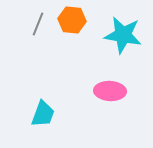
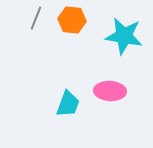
gray line: moved 2 px left, 6 px up
cyan star: moved 1 px right, 1 px down
cyan trapezoid: moved 25 px right, 10 px up
